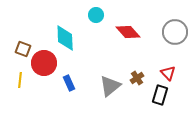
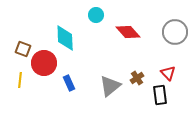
black rectangle: rotated 24 degrees counterclockwise
